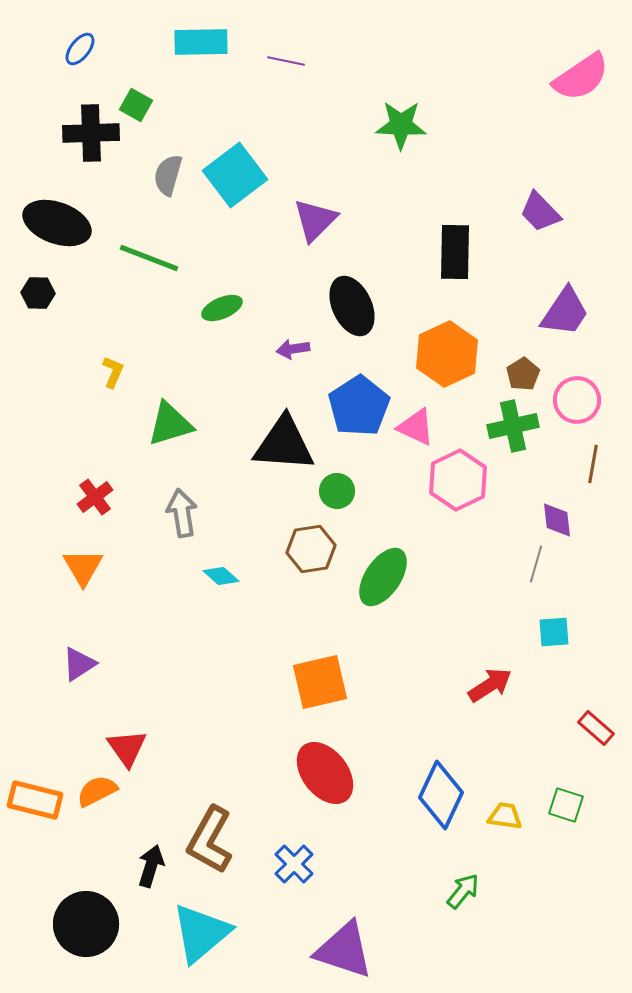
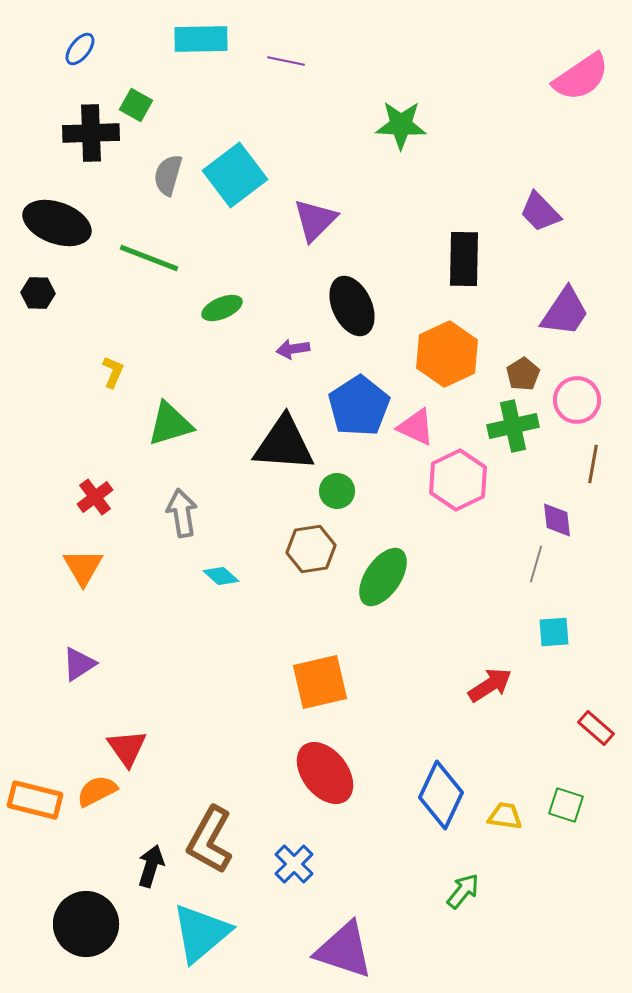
cyan rectangle at (201, 42): moved 3 px up
black rectangle at (455, 252): moved 9 px right, 7 px down
